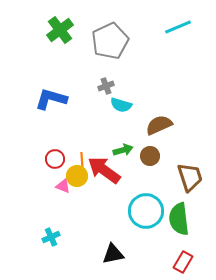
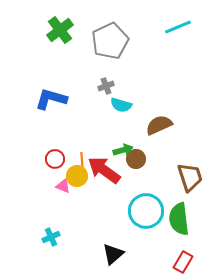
brown circle: moved 14 px left, 3 px down
black triangle: rotated 30 degrees counterclockwise
